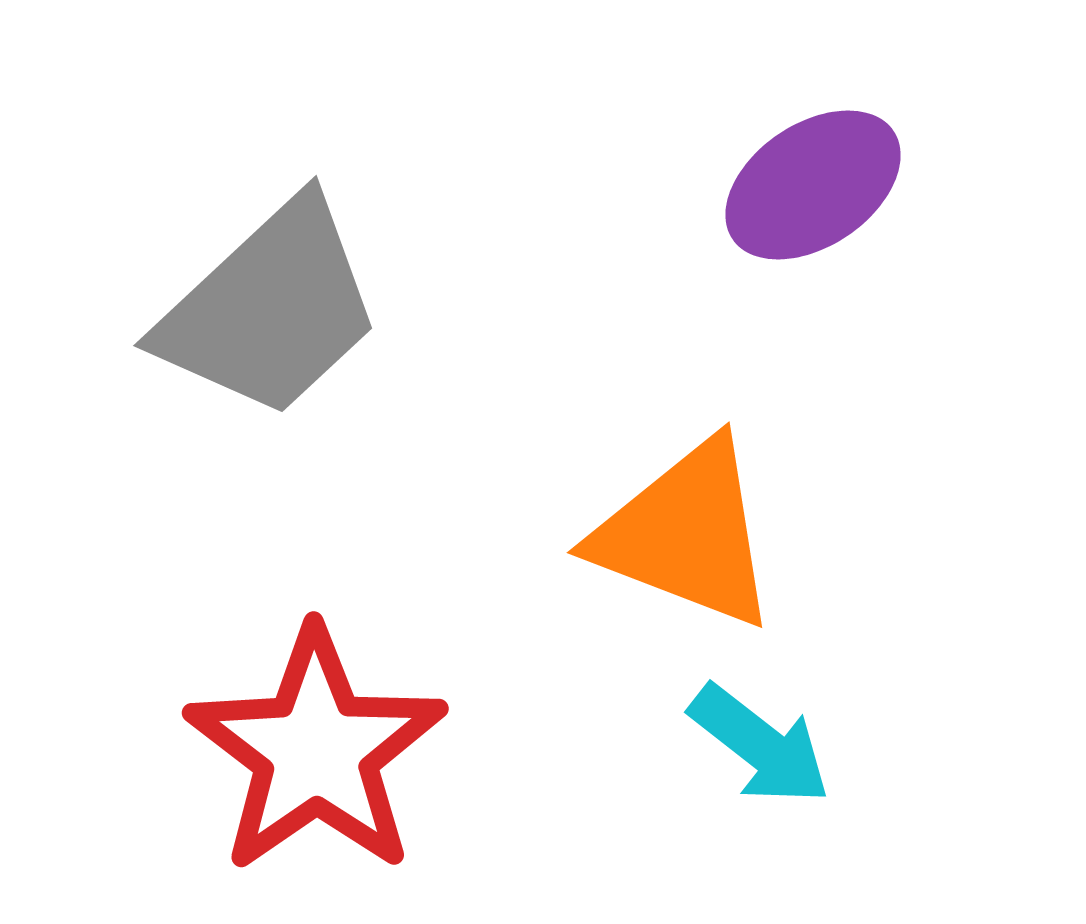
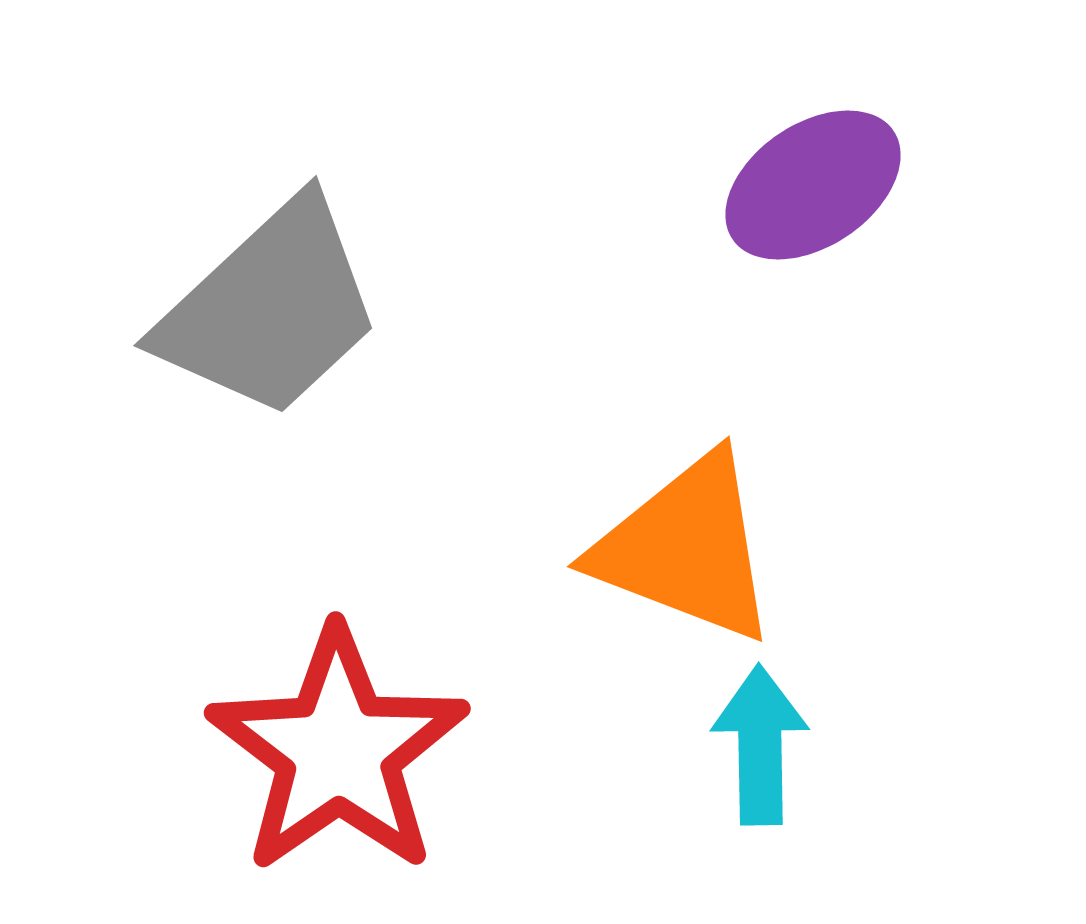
orange triangle: moved 14 px down
cyan arrow: rotated 129 degrees counterclockwise
red star: moved 22 px right
